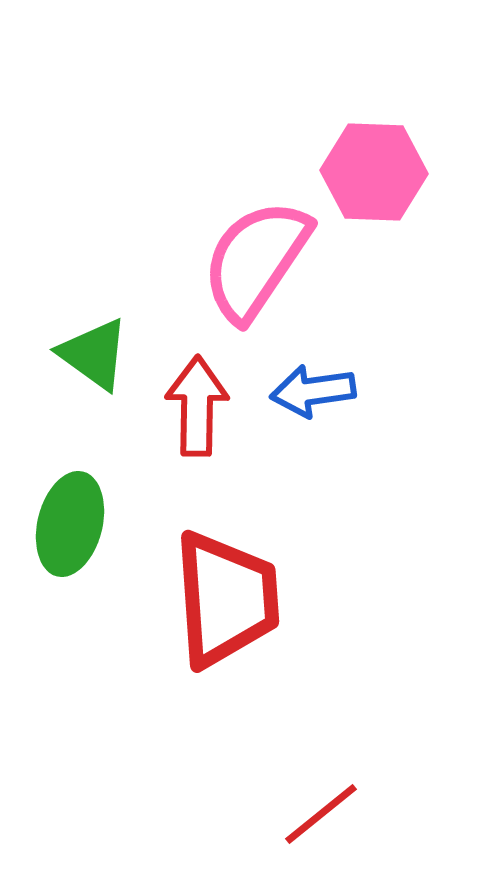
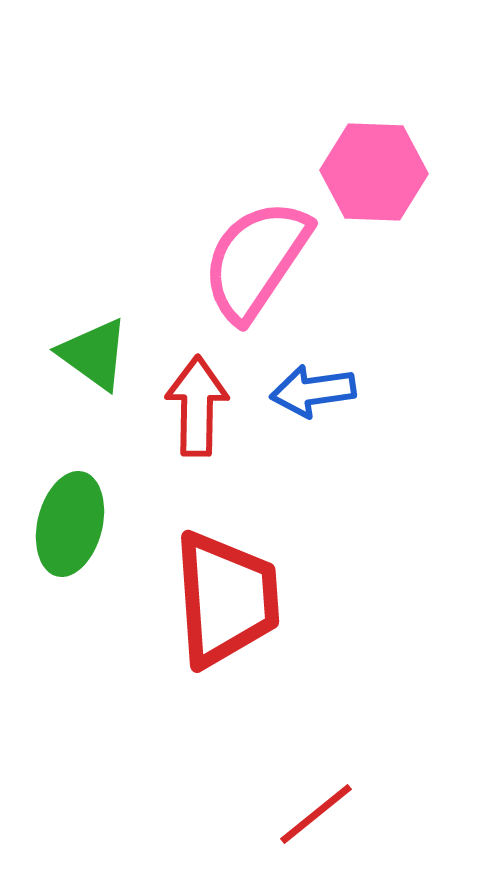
red line: moved 5 px left
